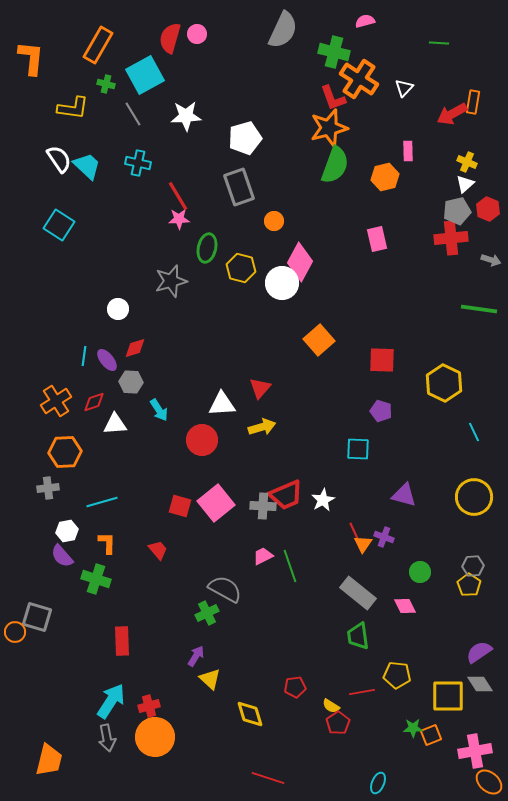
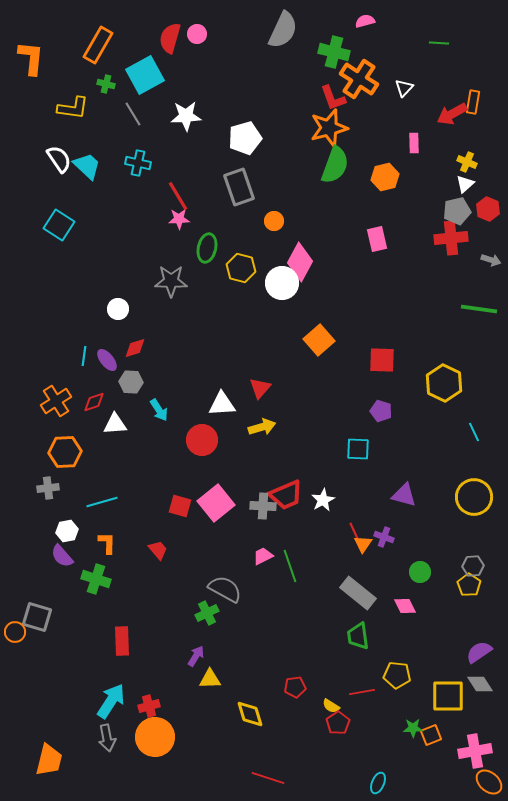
pink rectangle at (408, 151): moved 6 px right, 8 px up
gray star at (171, 281): rotated 16 degrees clockwise
yellow triangle at (210, 679): rotated 45 degrees counterclockwise
